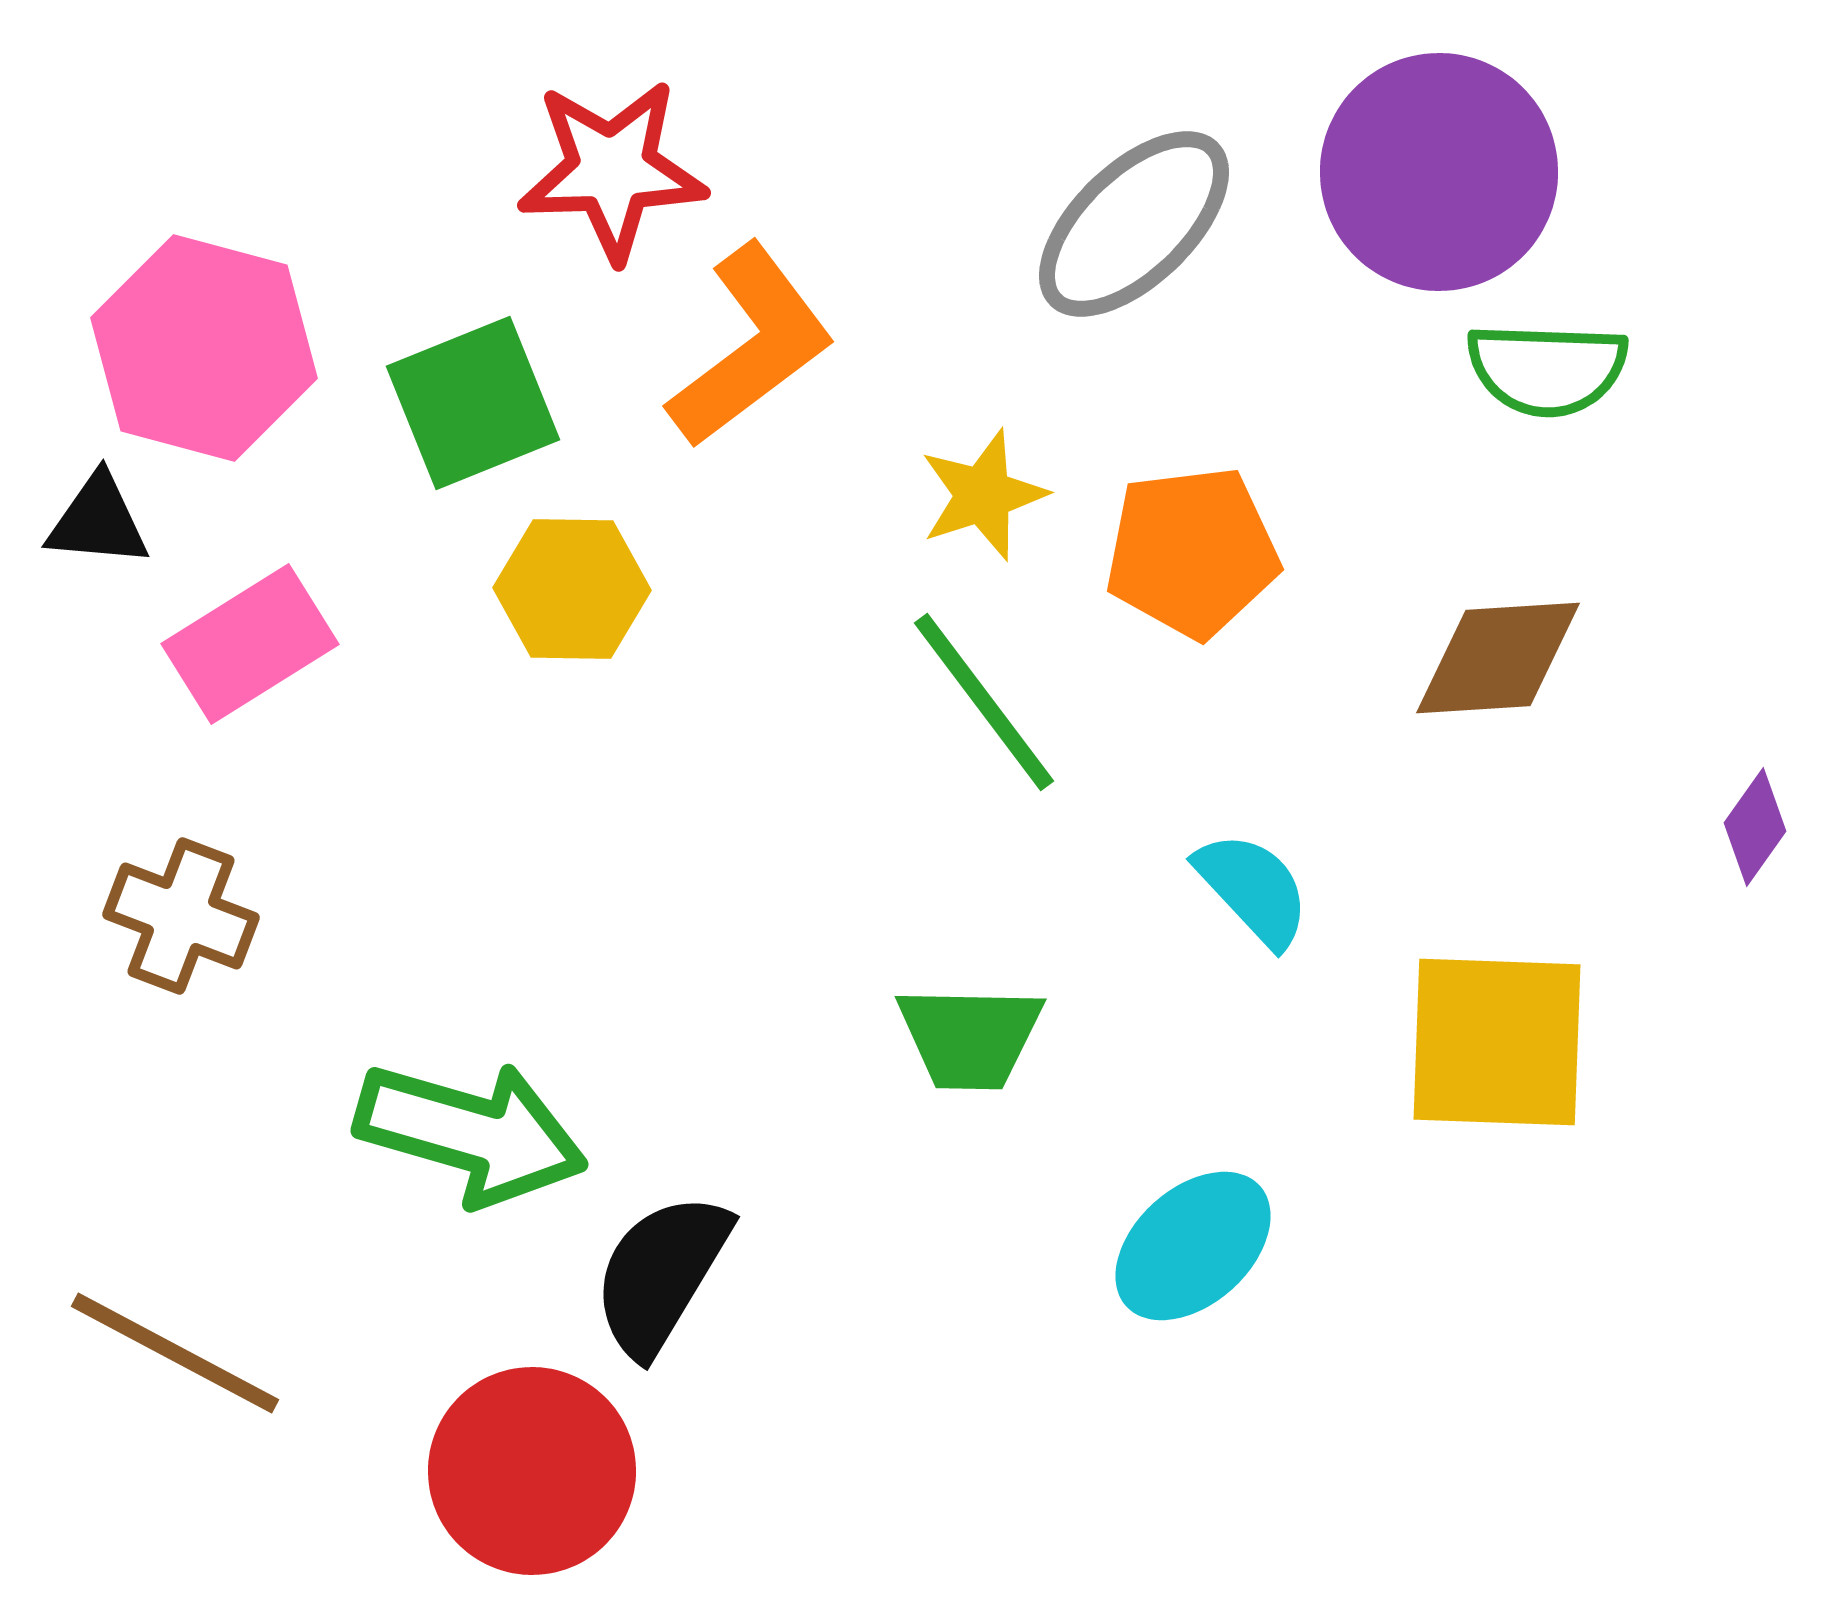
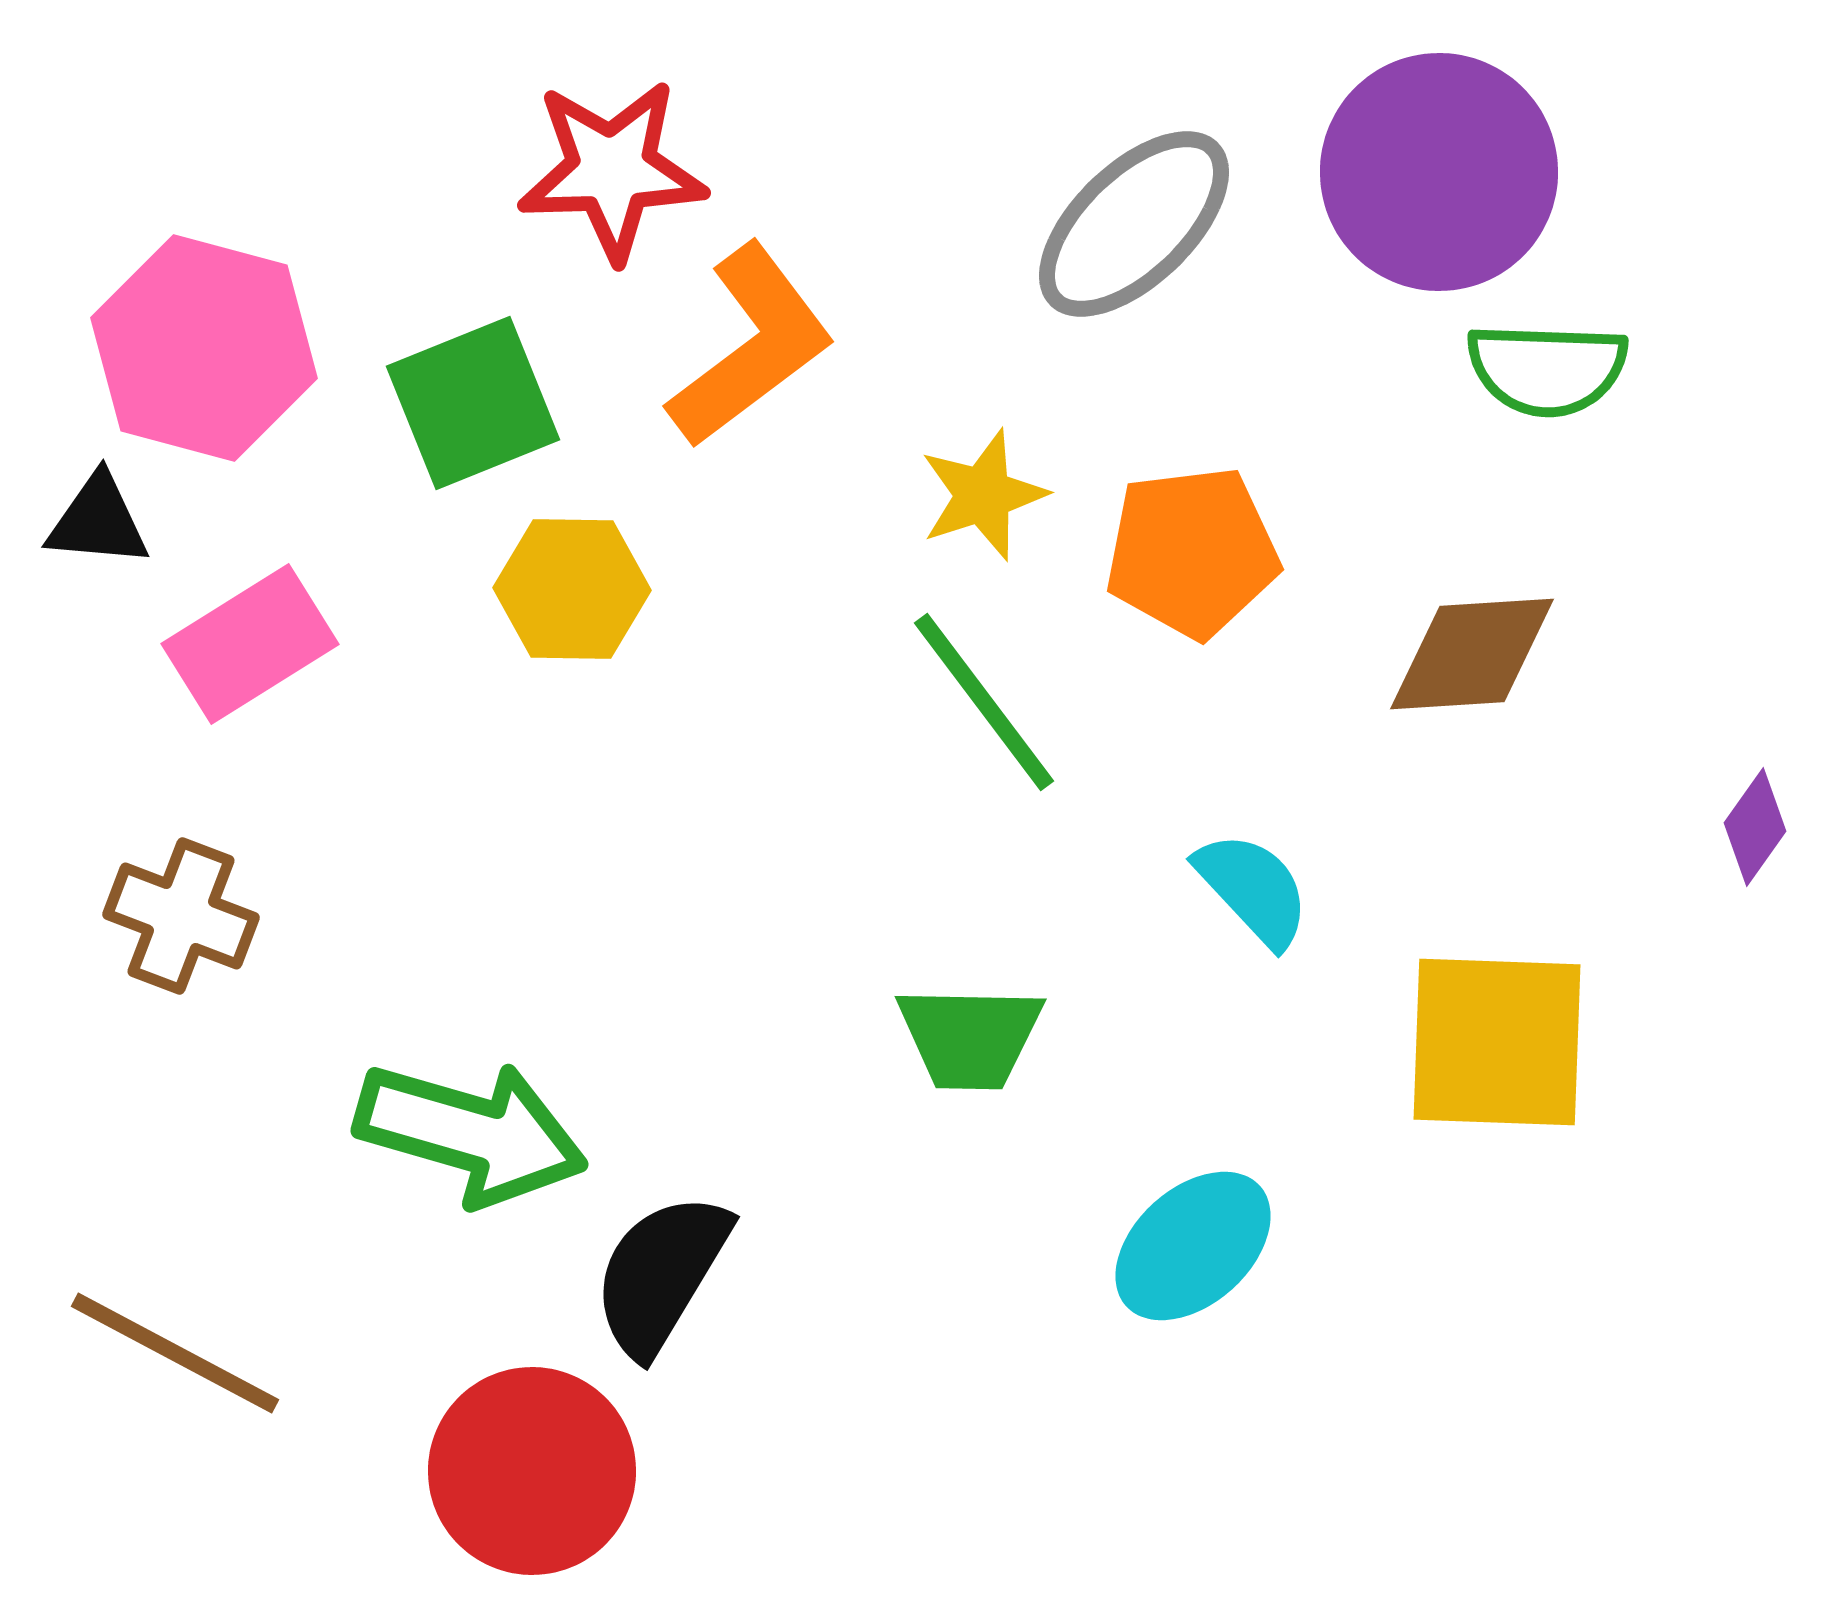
brown diamond: moved 26 px left, 4 px up
